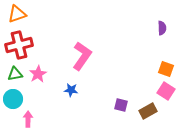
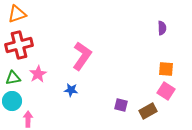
orange square: rotated 14 degrees counterclockwise
green triangle: moved 2 px left, 4 px down
cyan circle: moved 1 px left, 2 px down
